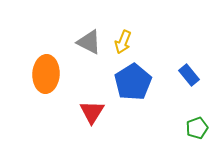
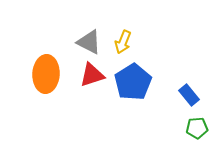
blue rectangle: moved 20 px down
red triangle: moved 37 px up; rotated 40 degrees clockwise
green pentagon: rotated 15 degrees clockwise
